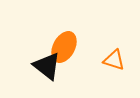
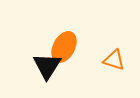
black triangle: rotated 24 degrees clockwise
